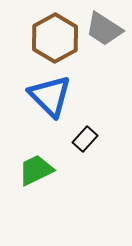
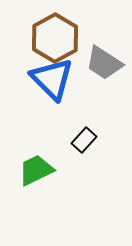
gray trapezoid: moved 34 px down
blue triangle: moved 2 px right, 17 px up
black rectangle: moved 1 px left, 1 px down
